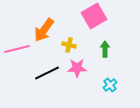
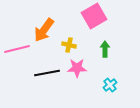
black line: rotated 15 degrees clockwise
